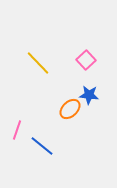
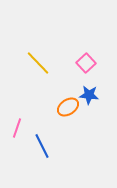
pink square: moved 3 px down
orange ellipse: moved 2 px left, 2 px up; rotated 10 degrees clockwise
pink line: moved 2 px up
blue line: rotated 25 degrees clockwise
